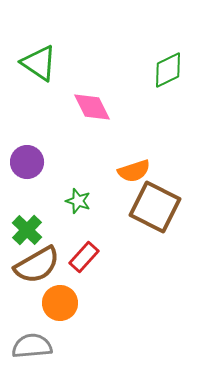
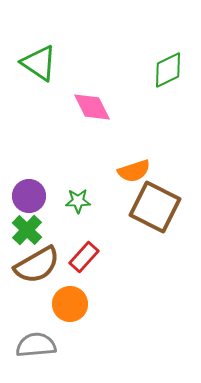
purple circle: moved 2 px right, 34 px down
green star: rotated 20 degrees counterclockwise
orange circle: moved 10 px right, 1 px down
gray semicircle: moved 4 px right, 1 px up
